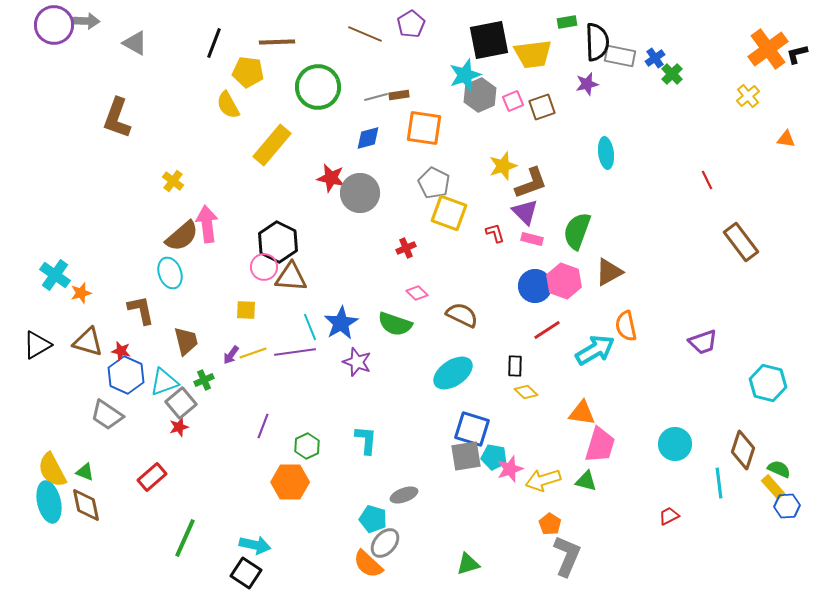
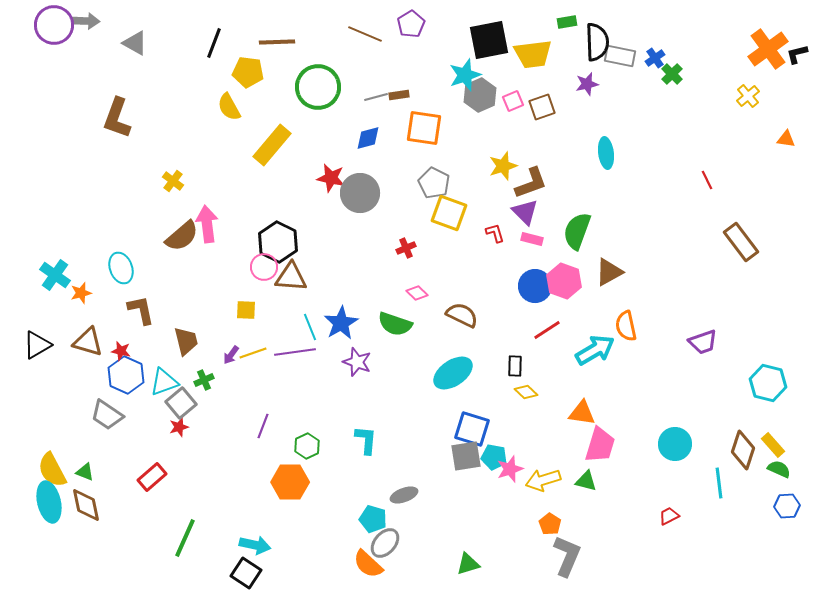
yellow semicircle at (228, 105): moved 1 px right, 2 px down
cyan ellipse at (170, 273): moved 49 px left, 5 px up
yellow rectangle at (773, 487): moved 42 px up
